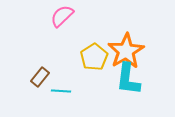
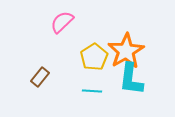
pink semicircle: moved 6 px down
cyan L-shape: moved 3 px right
cyan line: moved 31 px right
